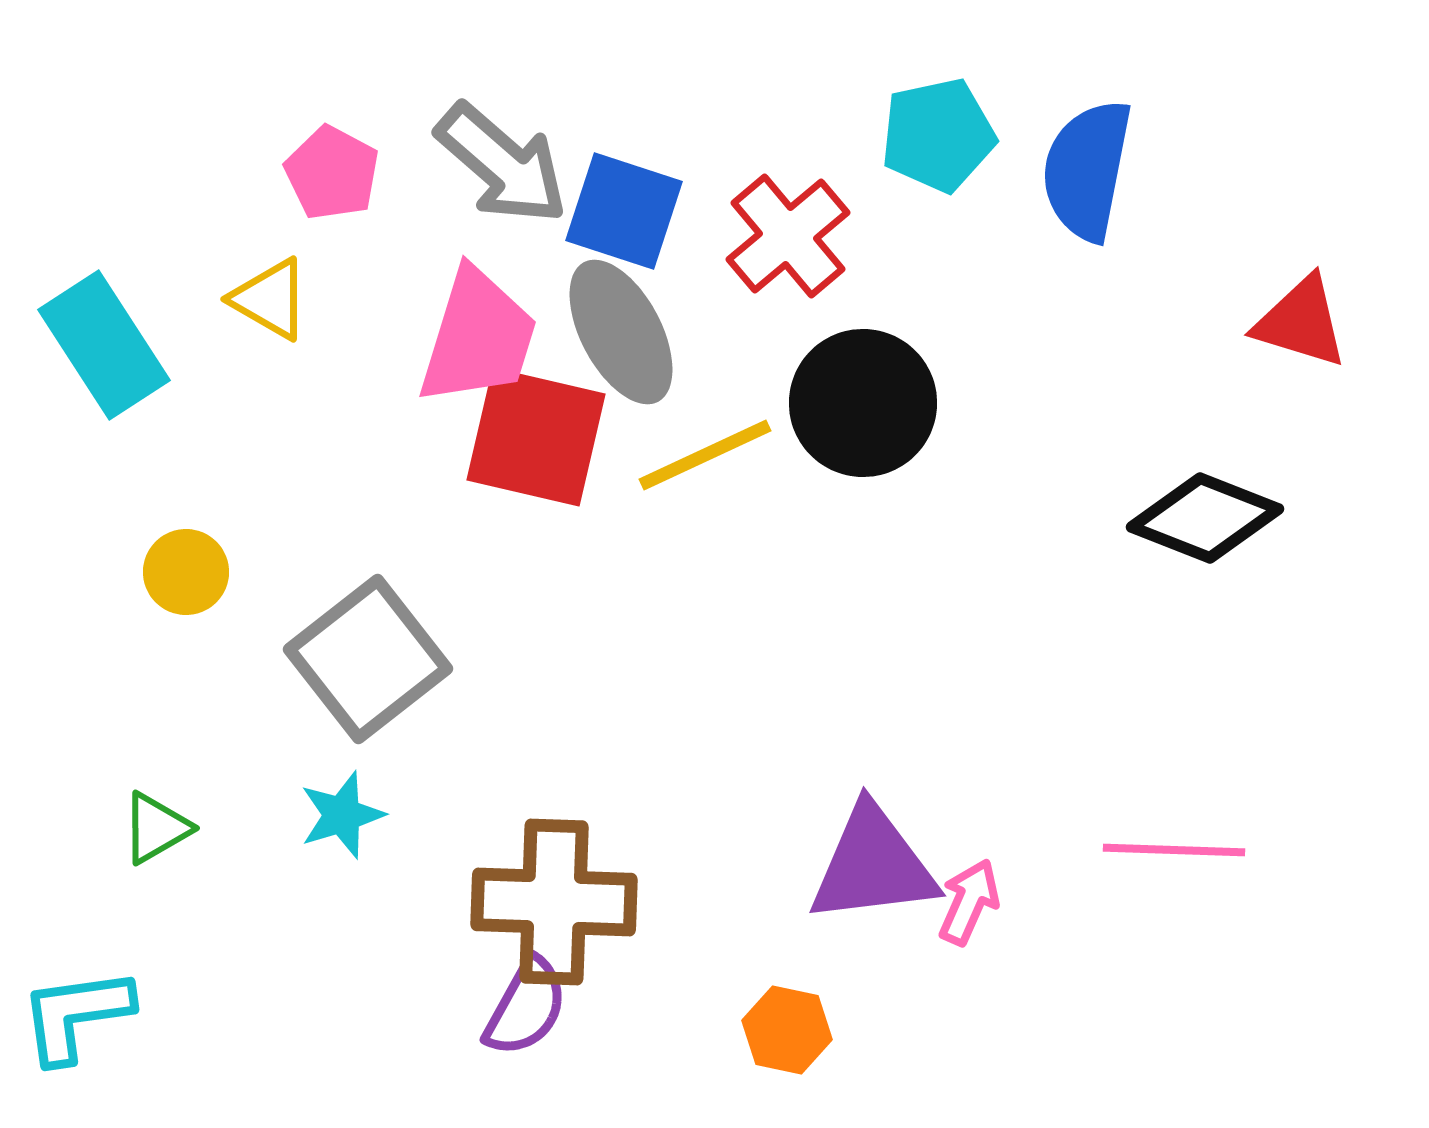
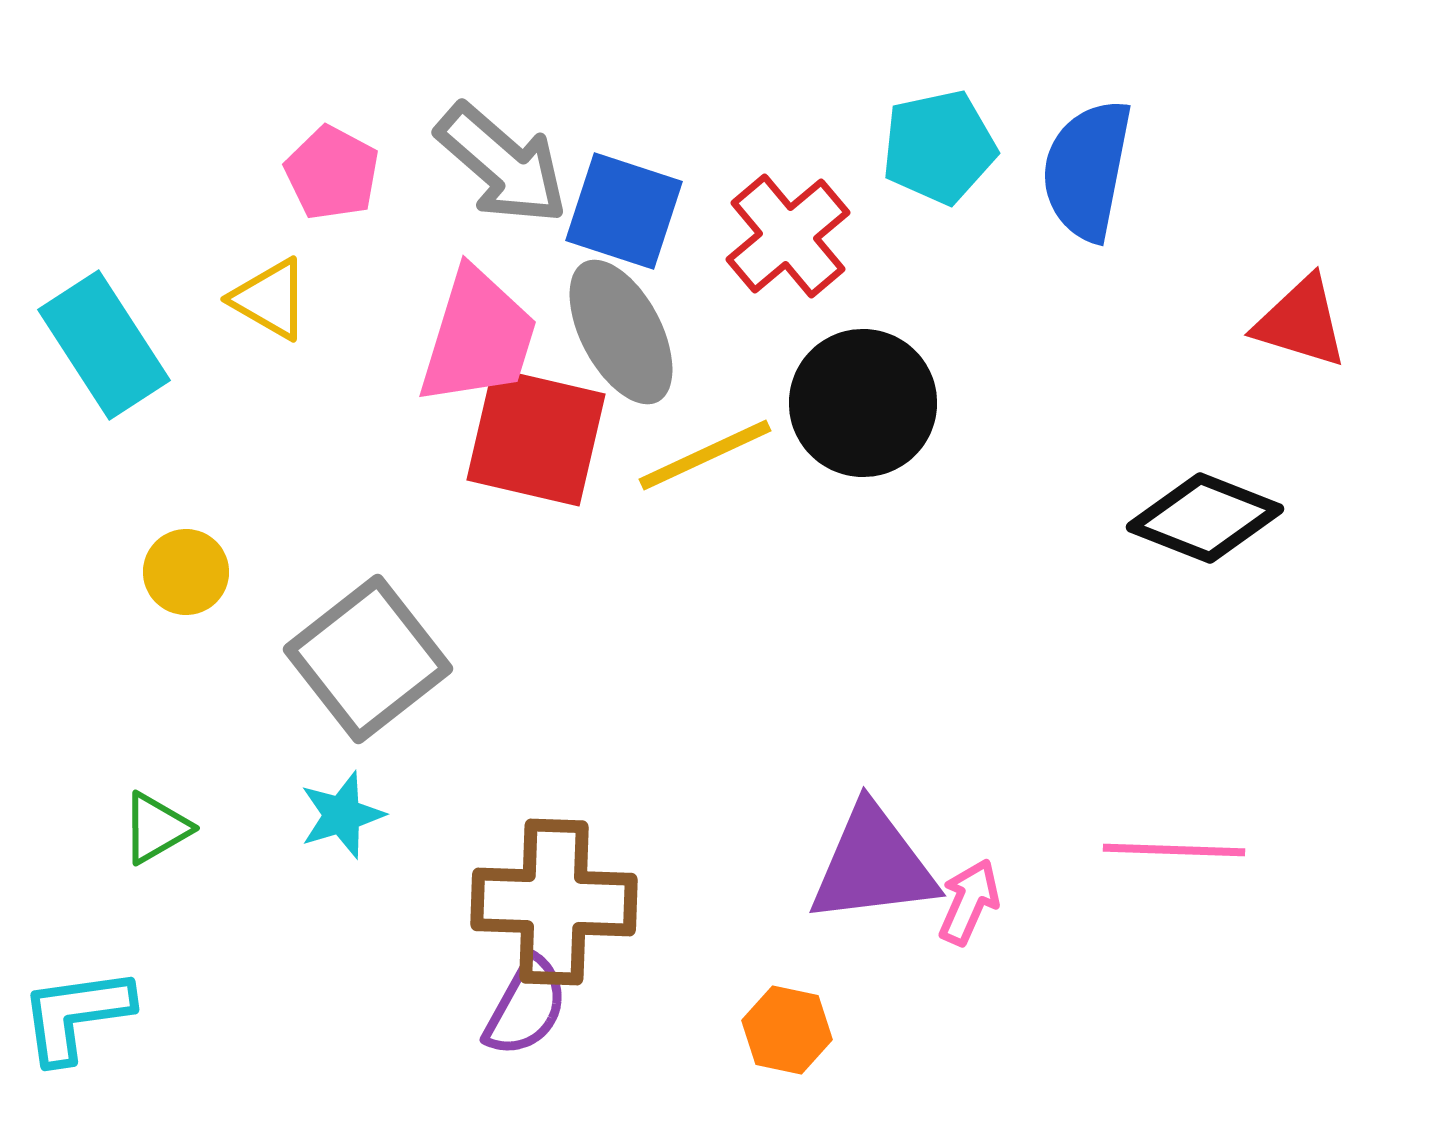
cyan pentagon: moved 1 px right, 12 px down
